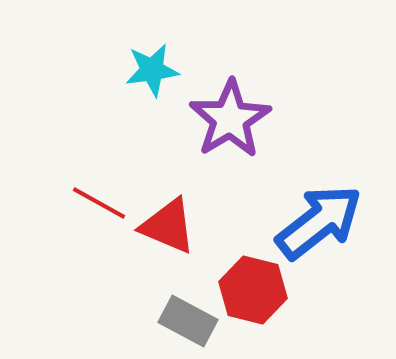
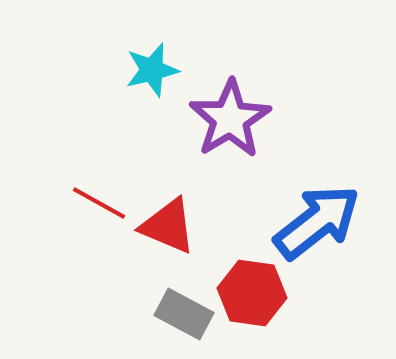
cyan star: rotated 6 degrees counterclockwise
blue arrow: moved 2 px left
red hexagon: moved 1 px left, 3 px down; rotated 6 degrees counterclockwise
gray rectangle: moved 4 px left, 7 px up
